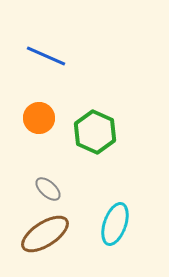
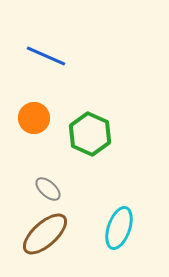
orange circle: moved 5 px left
green hexagon: moved 5 px left, 2 px down
cyan ellipse: moved 4 px right, 4 px down
brown ellipse: rotated 9 degrees counterclockwise
